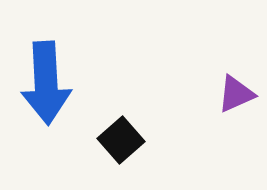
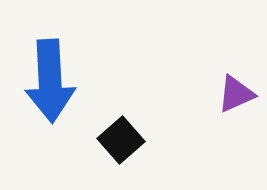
blue arrow: moved 4 px right, 2 px up
